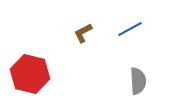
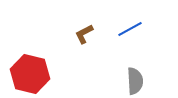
brown L-shape: moved 1 px right, 1 px down
gray semicircle: moved 3 px left
